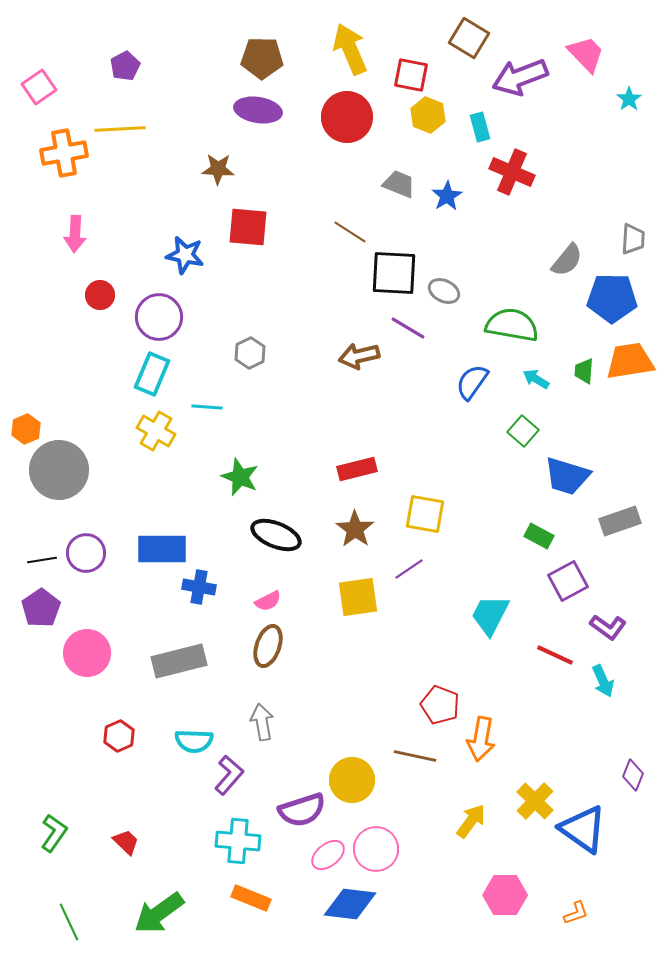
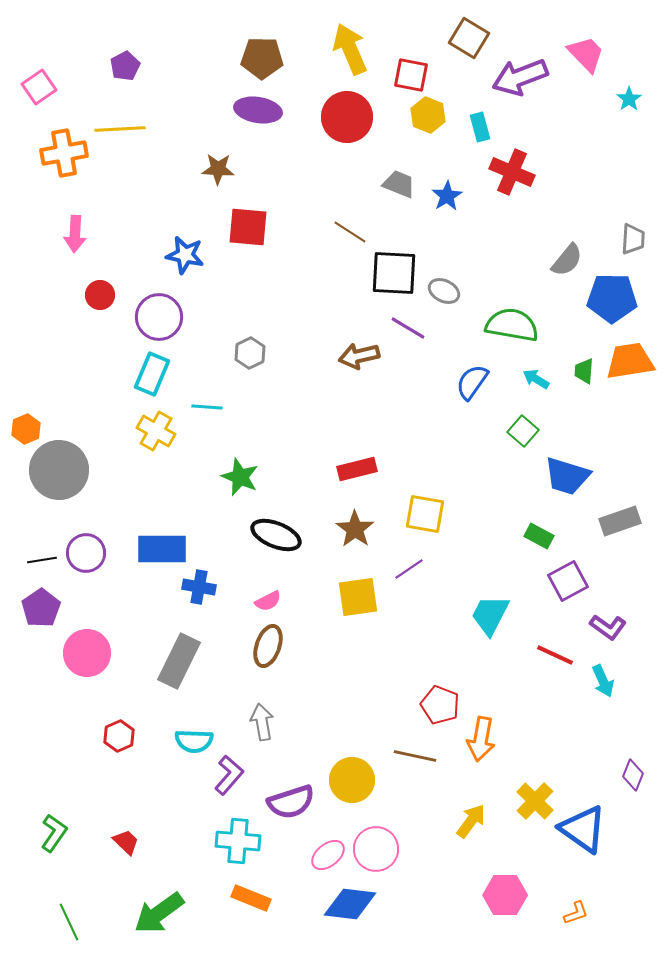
gray rectangle at (179, 661): rotated 50 degrees counterclockwise
purple semicircle at (302, 810): moved 11 px left, 8 px up
